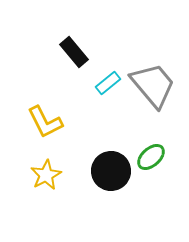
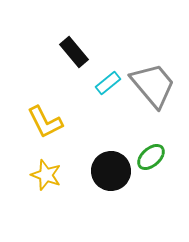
yellow star: rotated 24 degrees counterclockwise
